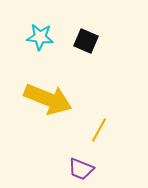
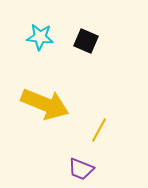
yellow arrow: moved 3 px left, 5 px down
